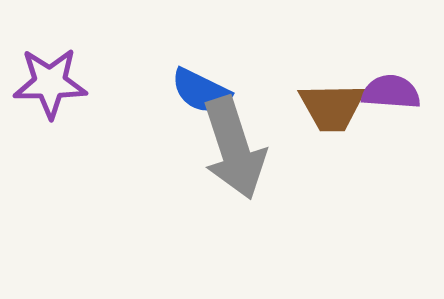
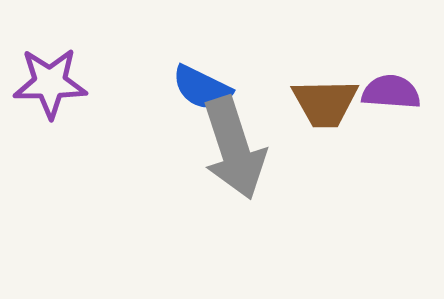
blue semicircle: moved 1 px right, 3 px up
brown trapezoid: moved 7 px left, 4 px up
